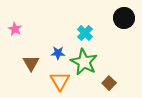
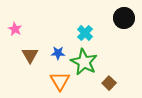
brown triangle: moved 1 px left, 8 px up
